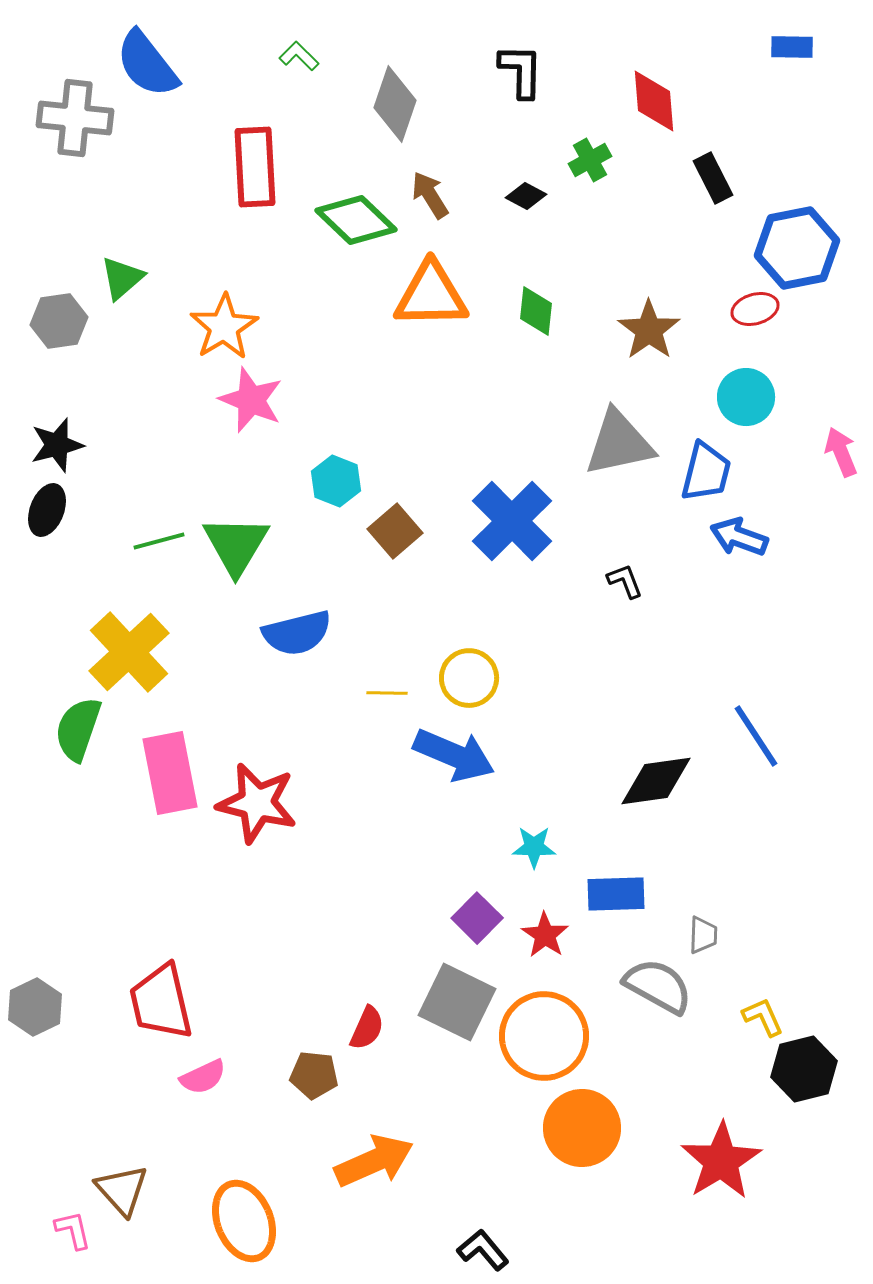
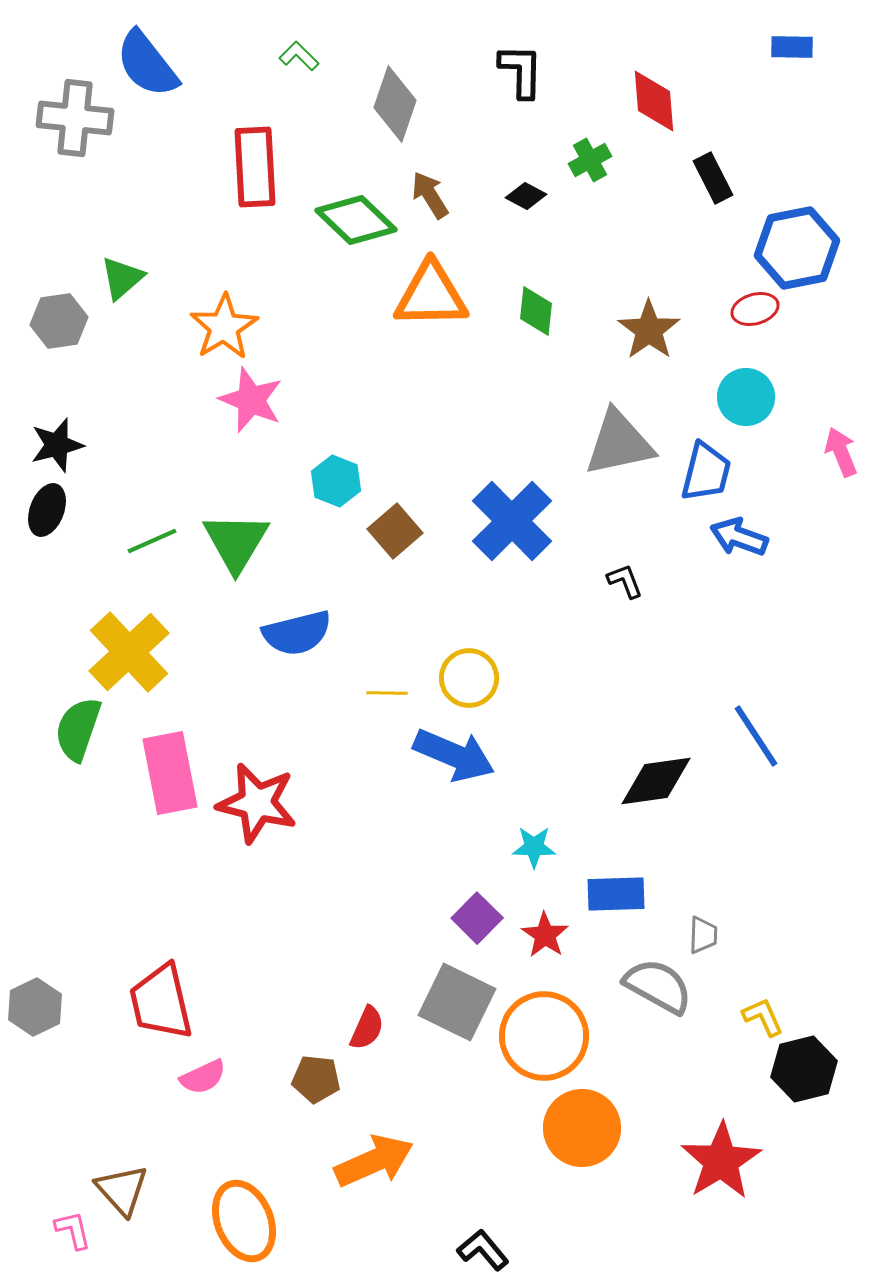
green line at (159, 541): moved 7 px left; rotated 9 degrees counterclockwise
green triangle at (236, 545): moved 3 px up
brown pentagon at (314, 1075): moved 2 px right, 4 px down
